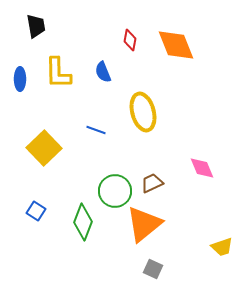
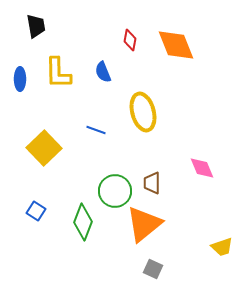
brown trapezoid: rotated 65 degrees counterclockwise
